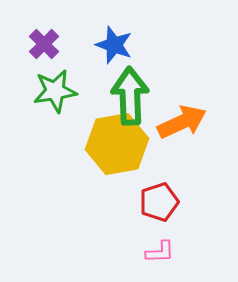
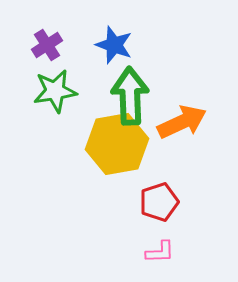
purple cross: moved 3 px right, 1 px down; rotated 12 degrees clockwise
